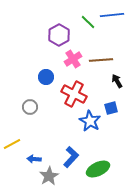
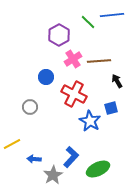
brown line: moved 2 px left, 1 px down
gray star: moved 4 px right, 1 px up
